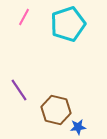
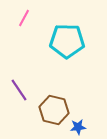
pink line: moved 1 px down
cyan pentagon: moved 1 px left, 17 px down; rotated 20 degrees clockwise
brown hexagon: moved 2 px left
